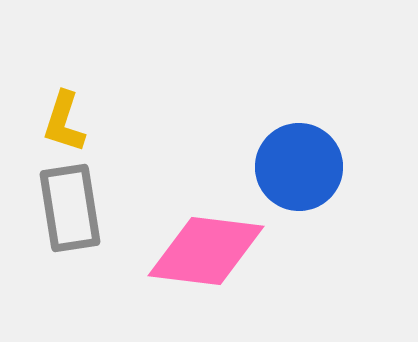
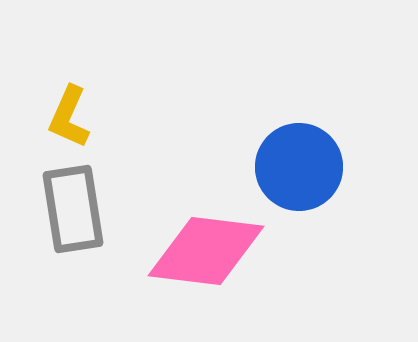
yellow L-shape: moved 5 px right, 5 px up; rotated 6 degrees clockwise
gray rectangle: moved 3 px right, 1 px down
